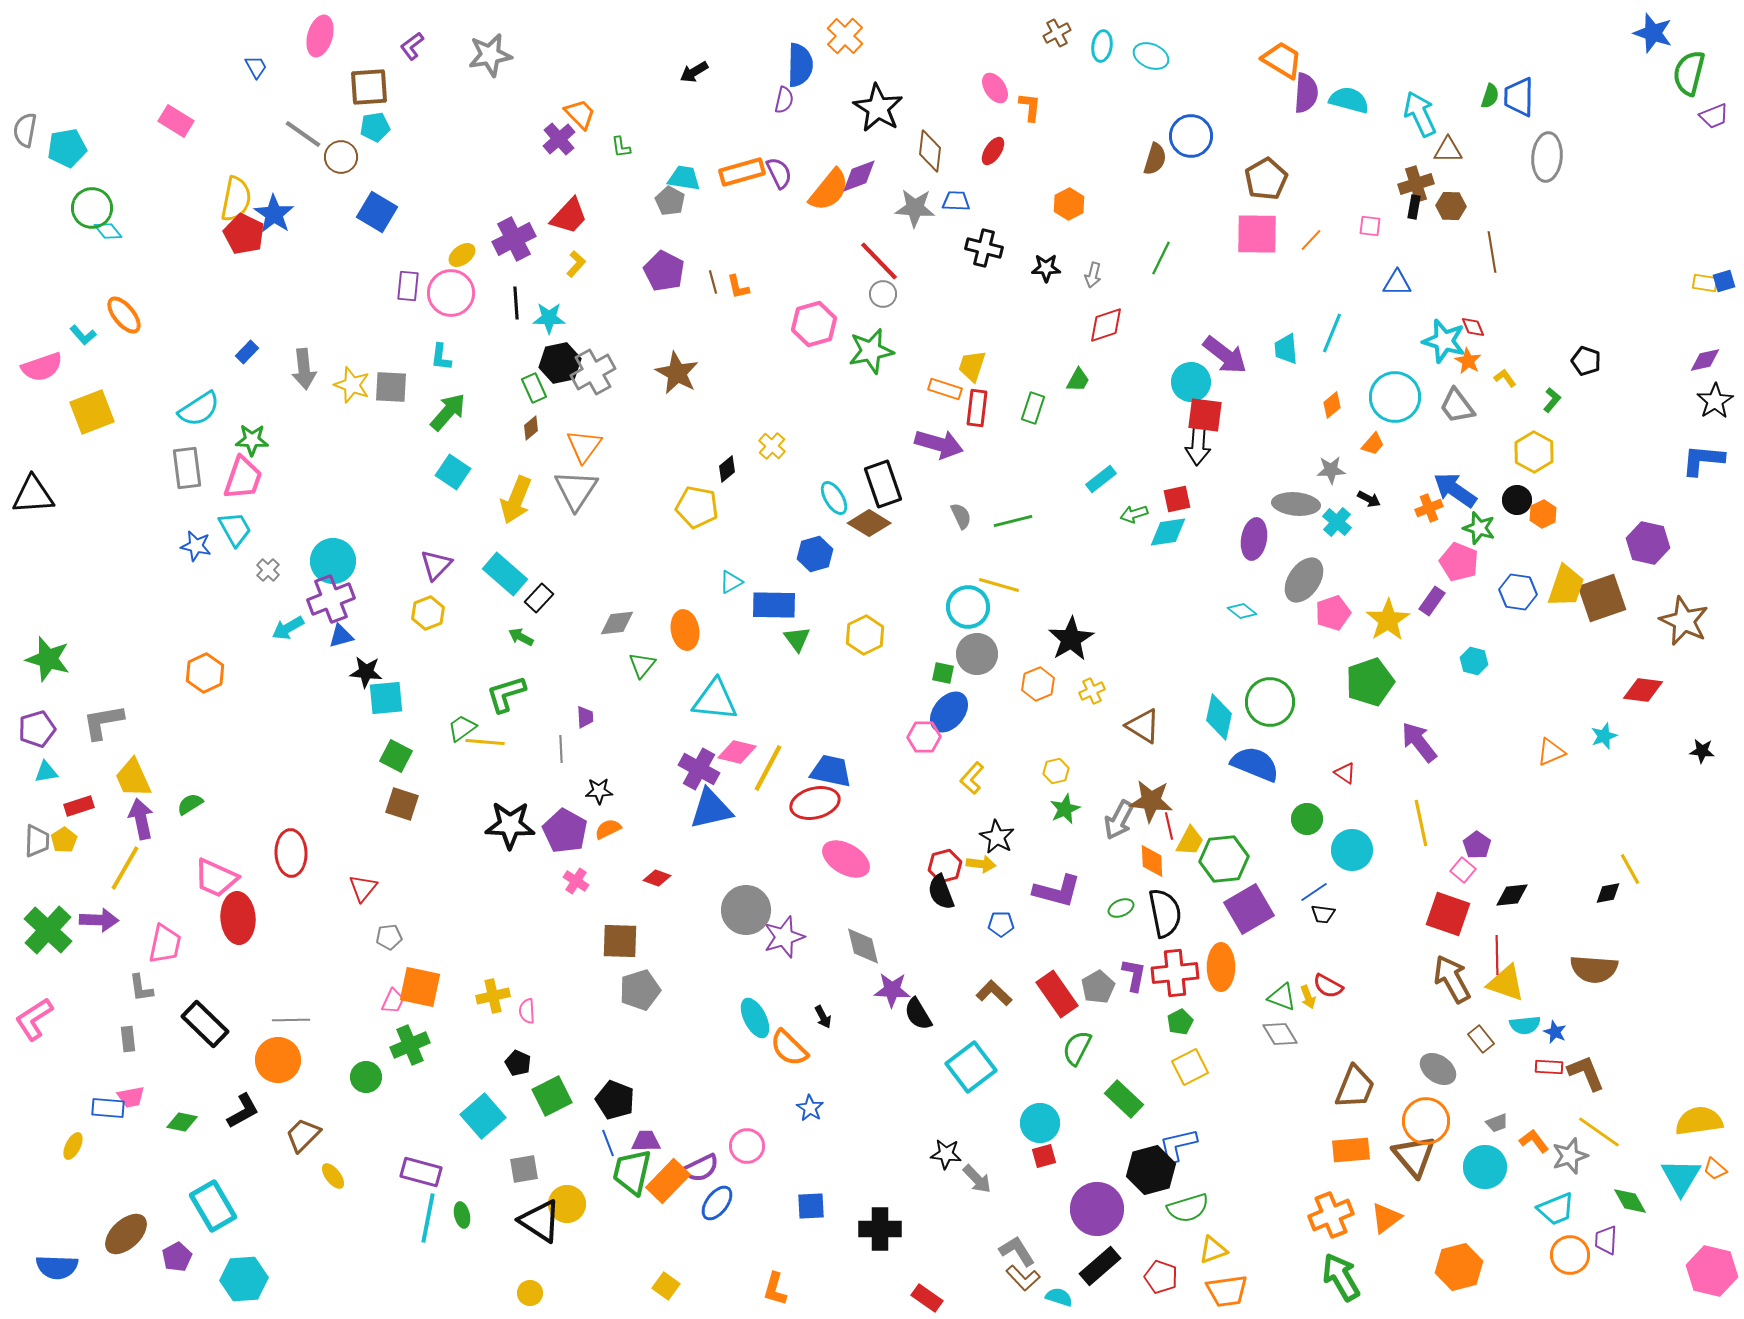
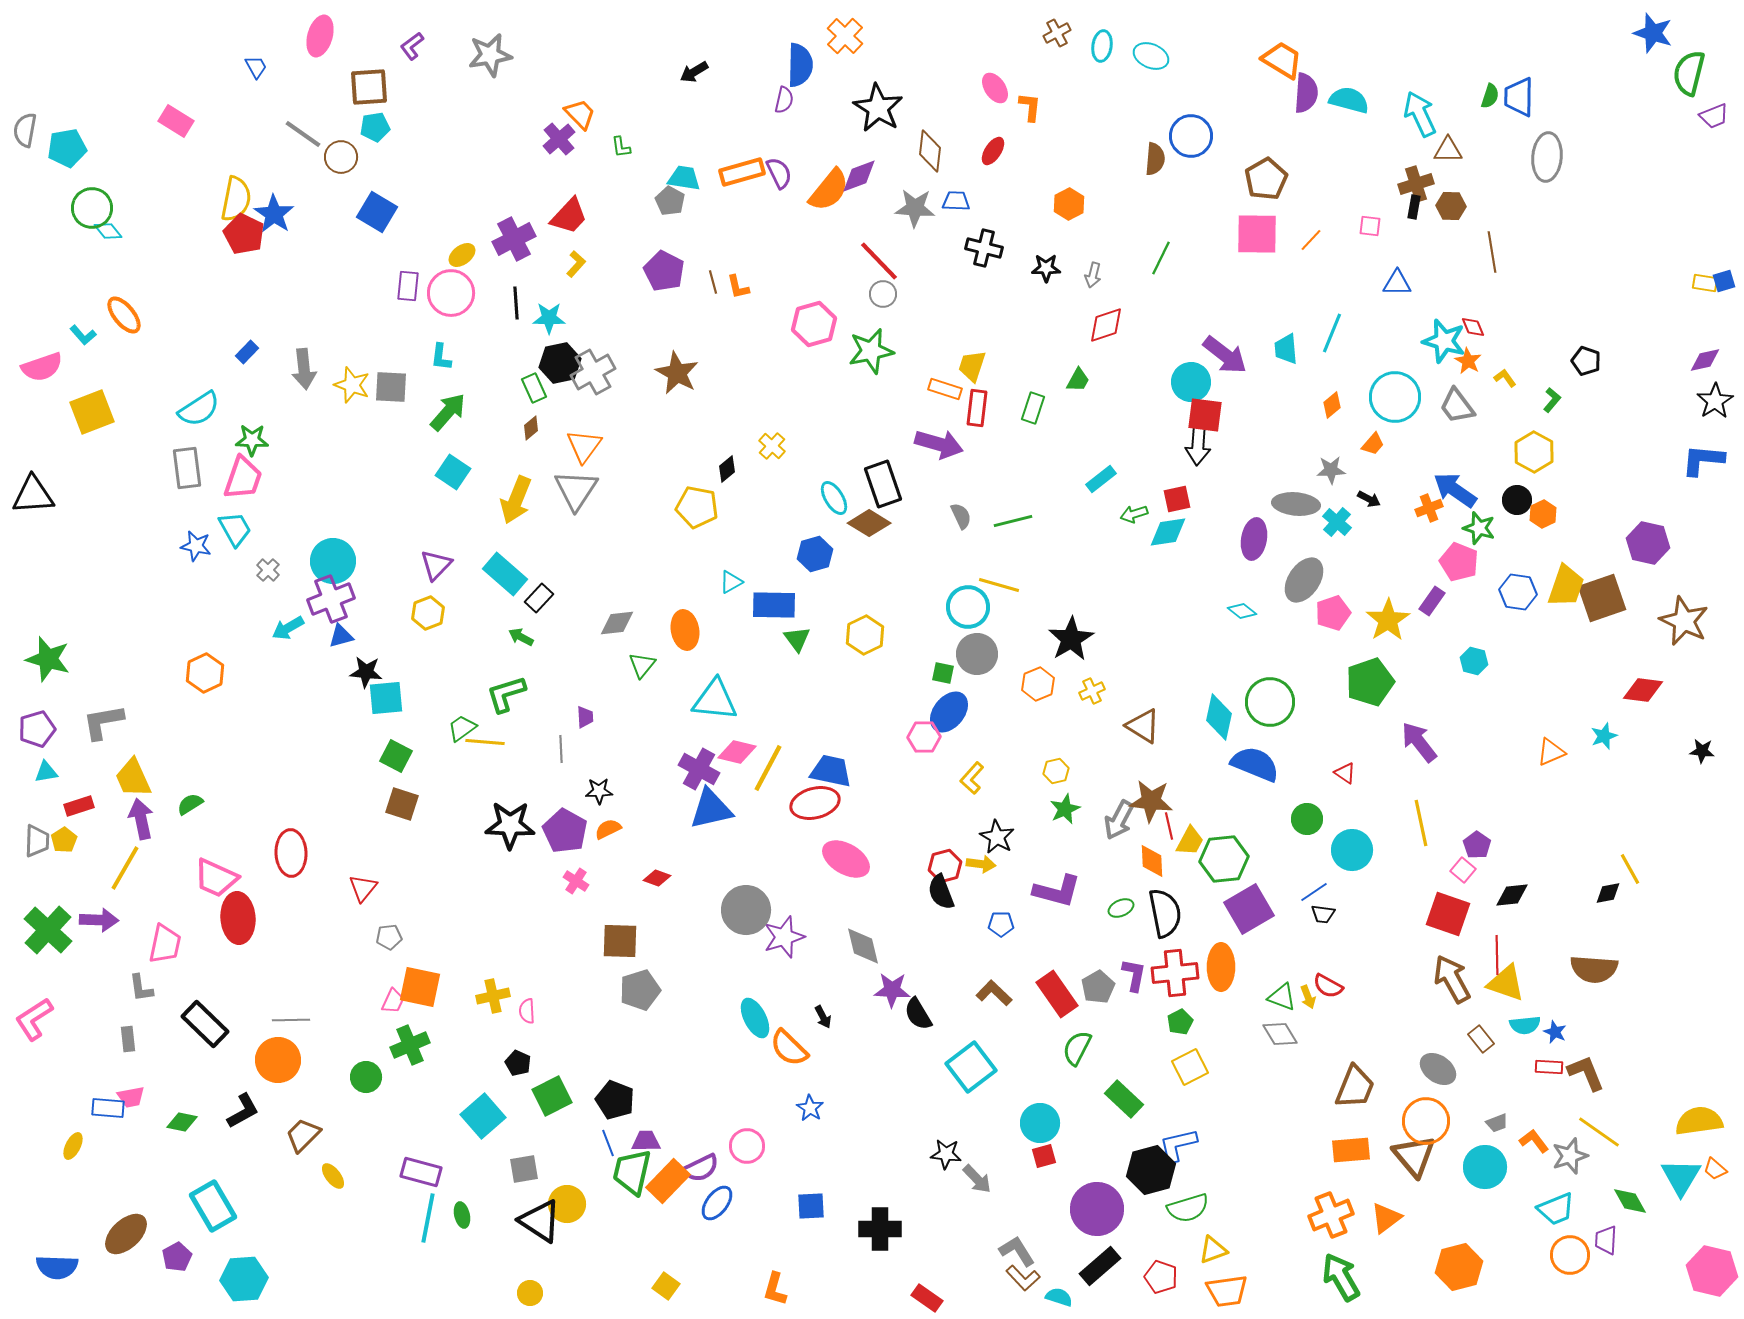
brown semicircle at (1155, 159): rotated 12 degrees counterclockwise
